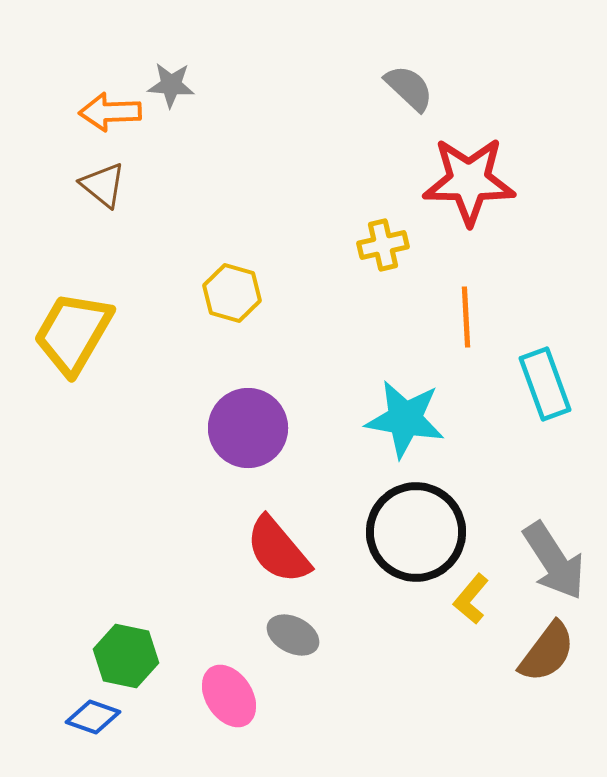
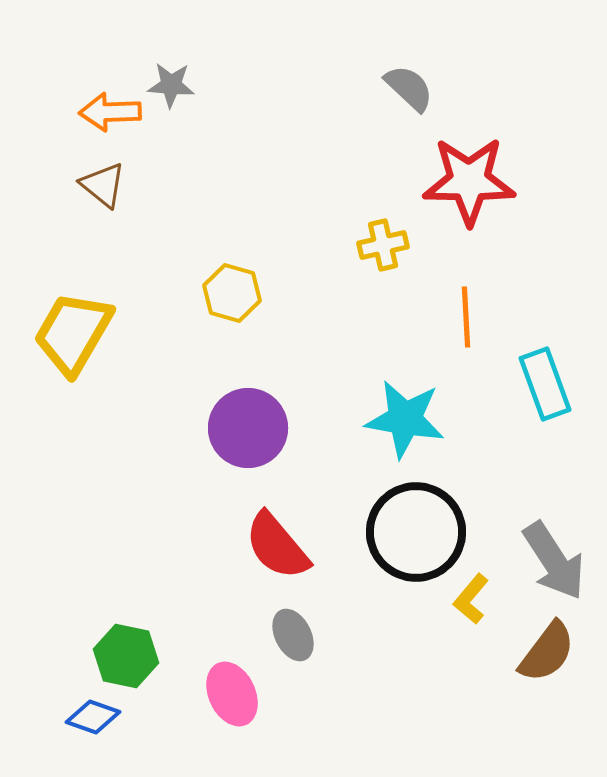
red semicircle: moved 1 px left, 4 px up
gray ellipse: rotated 36 degrees clockwise
pink ellipse: moved 3 px right, 2 px up; rotated 8 degrees clockwise
